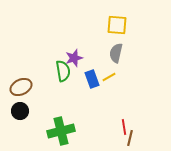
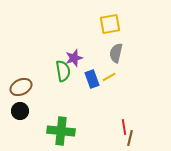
yellow square: moved 7 px left, 1 px up; rotated 15 degrees counterclockwise
green cross: rotated 20 degrees clockwise
